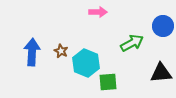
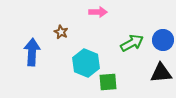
blue circle: moved 14 px down
brown star: moved 19 px up
